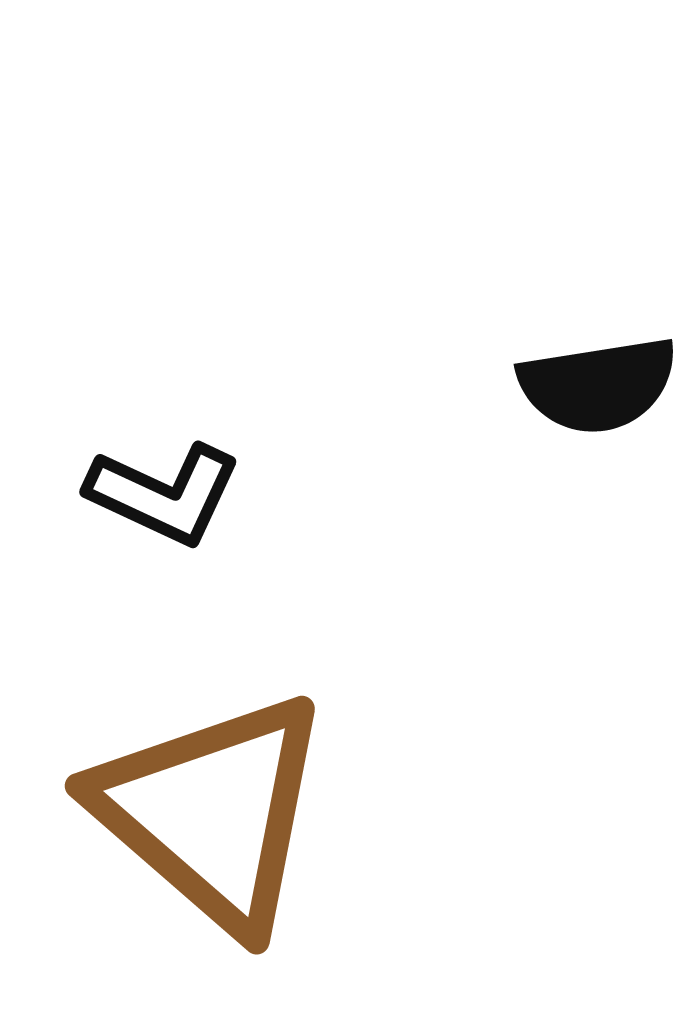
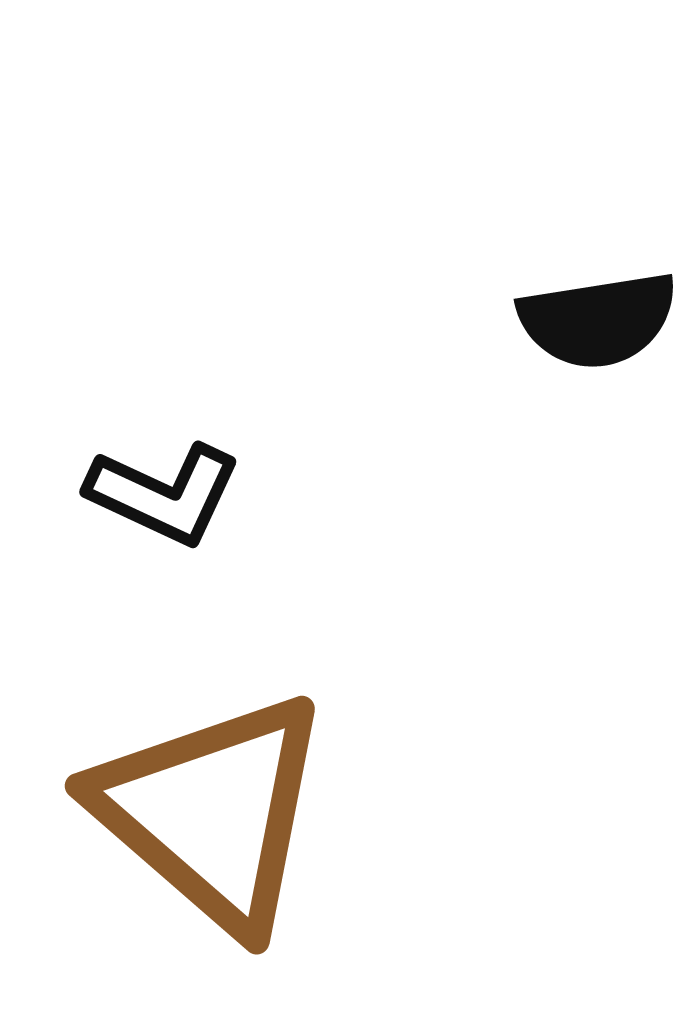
black semicircle: moved 65 px up
